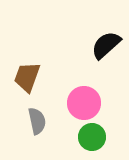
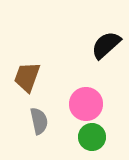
pink circle: moved 2 px right, 1 px down
gray semicircle: moved 2 px right
